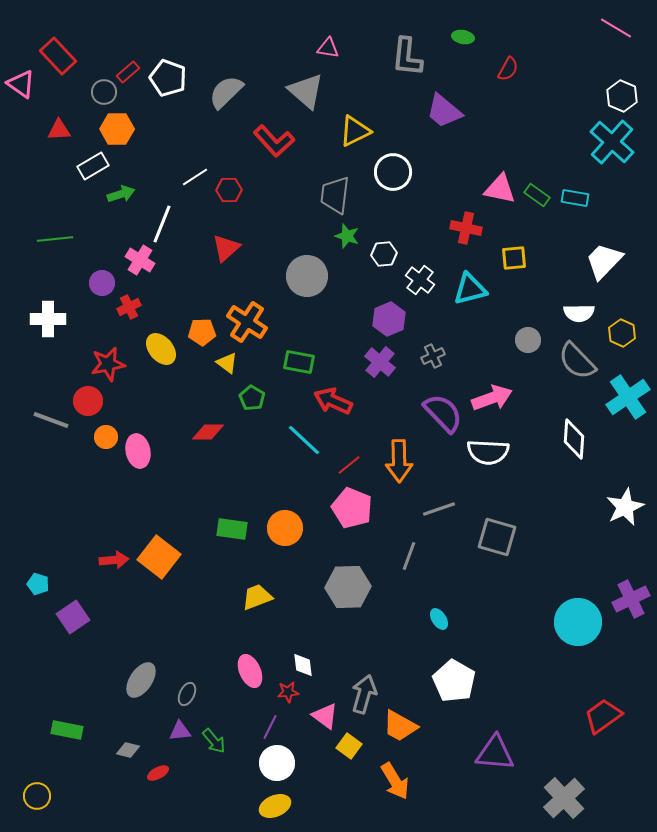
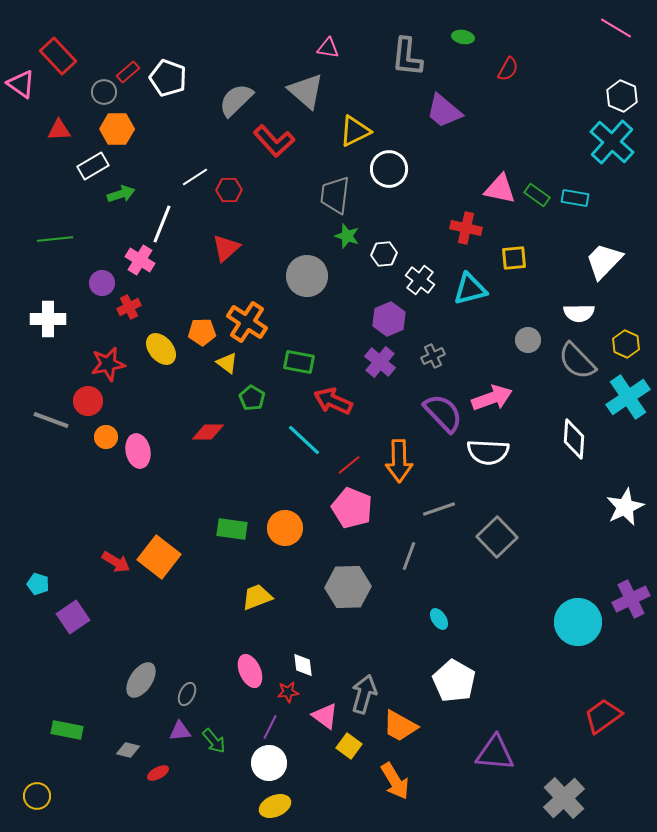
gray semicircle at (226, 92): moved 10 px right, 8 px down
white circle at (393, 172): moved 4 px left, 3 px up
yellow hexagon at (622, 333): moved 4 px right, 11 px down
gray square at (497, 537): rotated 30 degrees clockwise
red arrow at (114, 560): moved 2 px right, 2 px down; rotated 36 degrees clockwise
white circle at (277, 763): moved 8 px left
